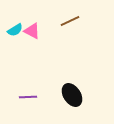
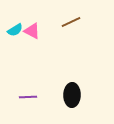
brown line: moved 1 px right, 1 px down
black ellipse: rotated 35 degrees clockwise
